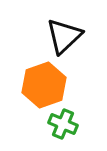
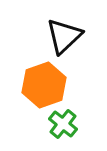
green cross: rotated 16 degrees clockwise
